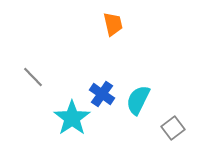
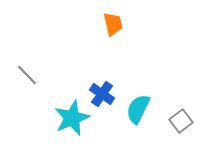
gray line: moved 6 px left, 2 px up
cyan semicircle: moved 9 px down
cyan star: rotated 12 degrees clockwise
gray square: moved 8 px right, 7 px up
